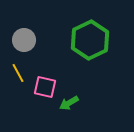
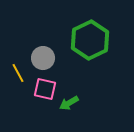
gray circle: moved 19 px right, 18 px down
pink square: moved 2 px down
